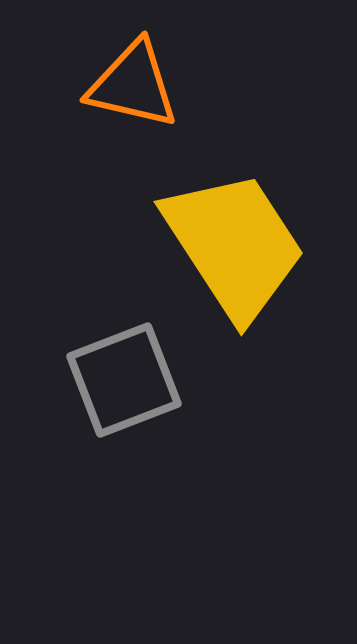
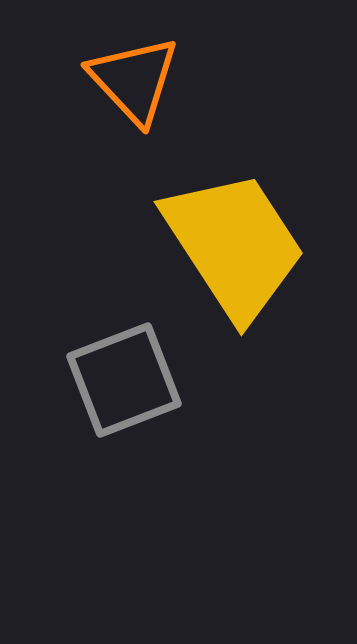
orange triangle: moved 1 px right, 5 px up; rotated 34 degrees clockwise
